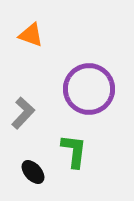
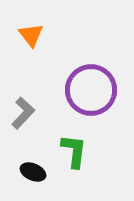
orange triangle: rotated 32 degrees clockwise
purple circle: moved 2 px right, 1 px down
black ellipse: rotated 25 degrees counterclockwise
